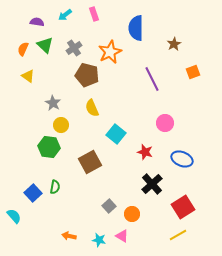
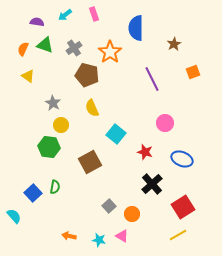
green triangle: rotated 24 degrees counterclockwise
orange star: rotated 10 degrees counterclockwise
